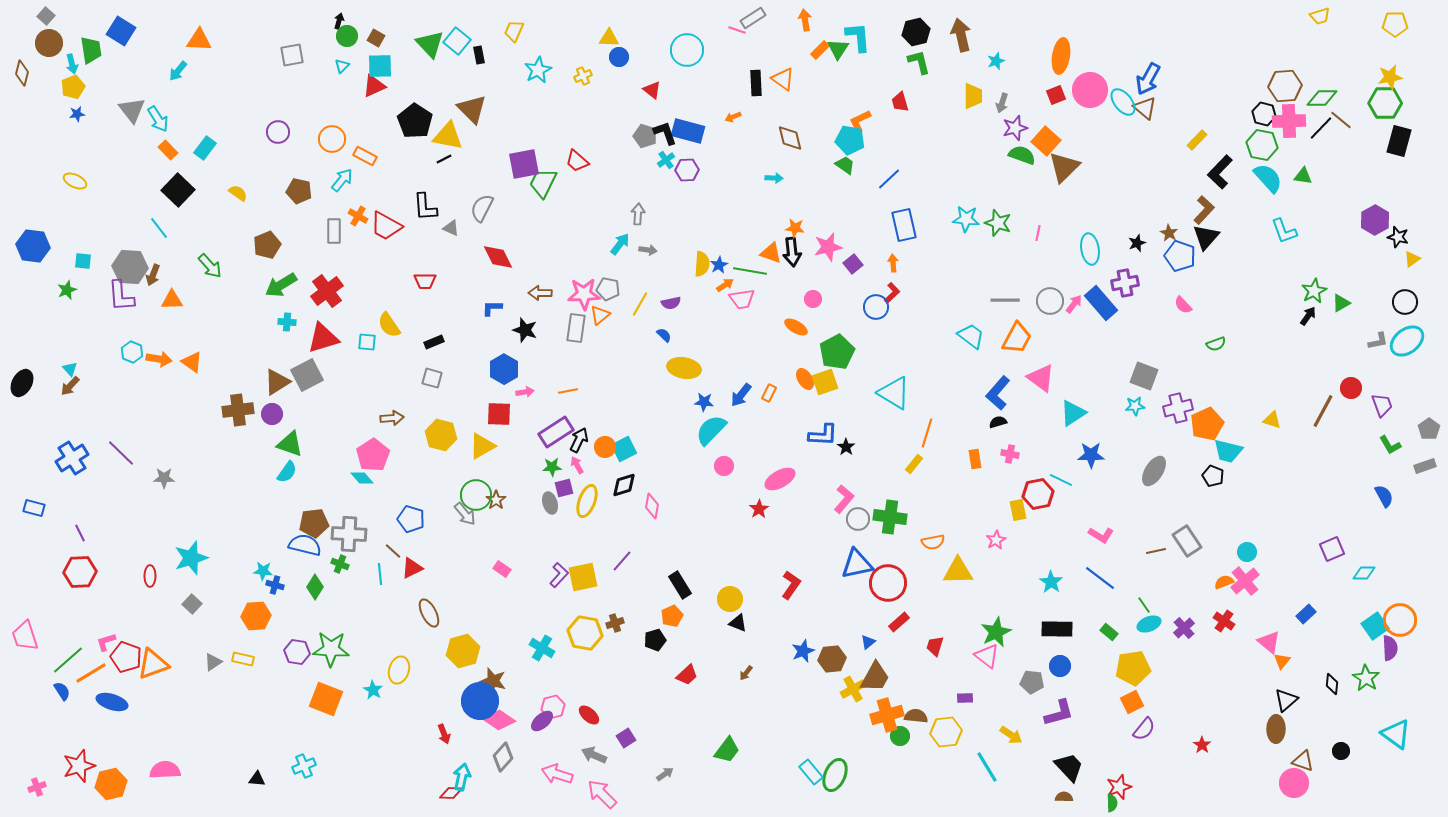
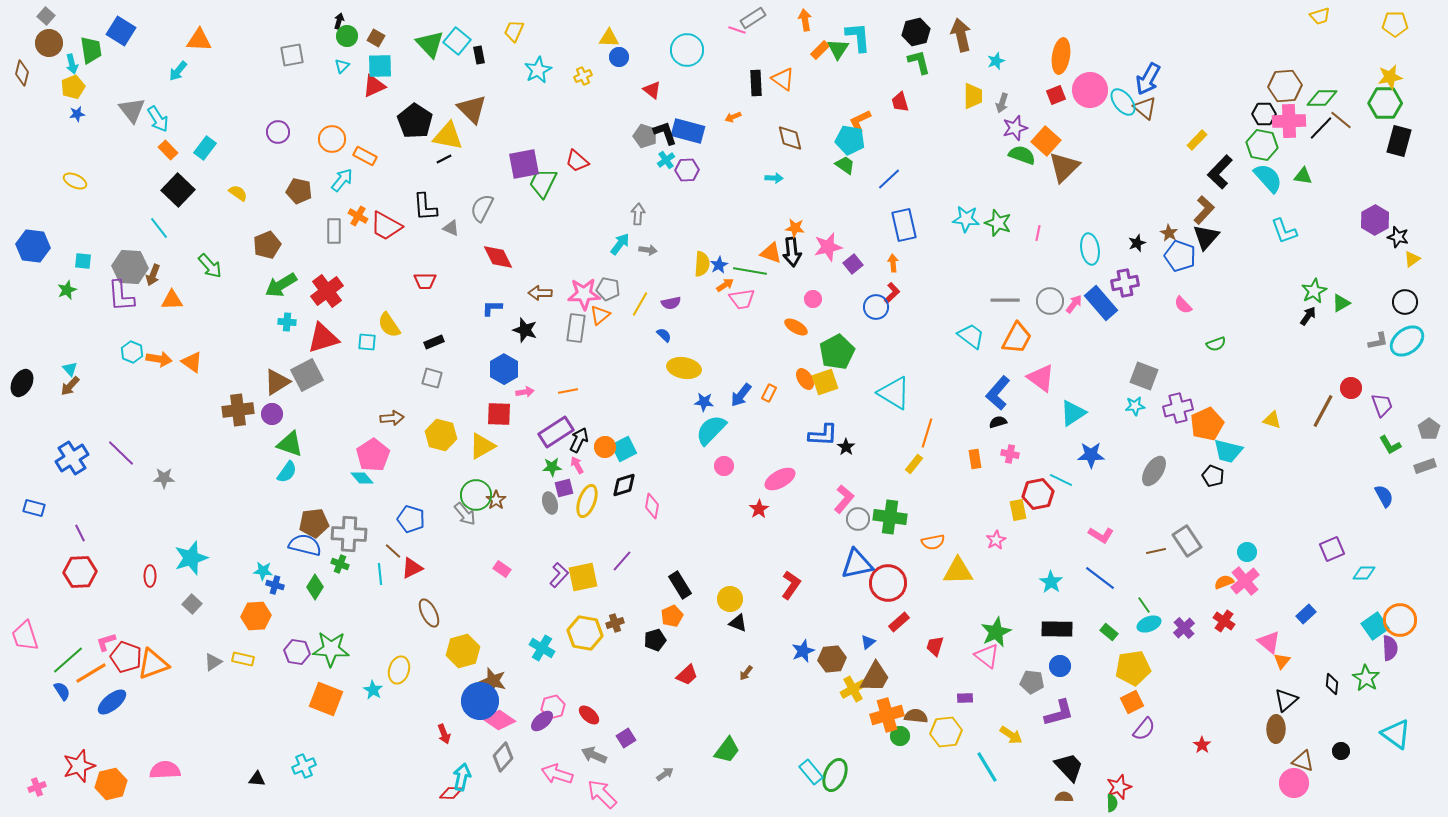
black hexagon at (1264, 114): rotated 15 degrees counterclockwise
blue ellipse at (112, 702): rotated 56 degrees counterclockwise
